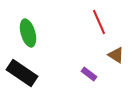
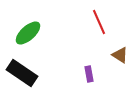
green ellipse: rotated 64 degrees clockwise
brown triangle: moved 4 px right
purple rectangle: rotated 42 degrees clockwise
